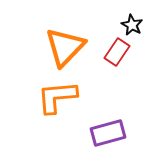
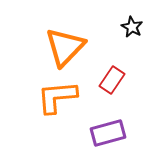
black star: moved 2 px down
red rectangle: moved 5 px left, 28 px down
